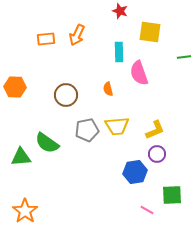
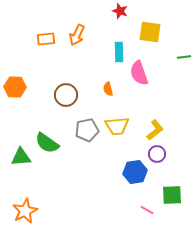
yellow L-shape: rotated 15 degrees counterclockwise
orange star: rotated 10 degrees clockwise
